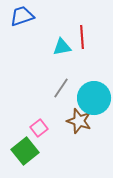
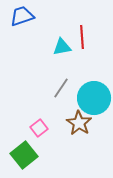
brown star: moved 2 px down; rotated 15 degrees clockwise
green square: moved 1 px left, 4 px down
